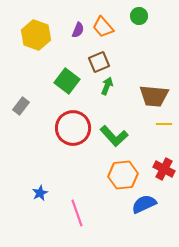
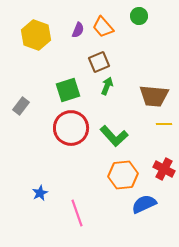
green square: moved 1 px right, 9 px down; rotated 35 degrees clockwise
red circle: moved 2 px left
